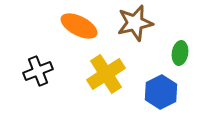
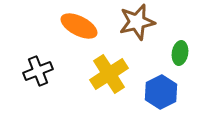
brown star: moved 2 px right, 1 px up
yellow cross: moved 3 px right
